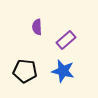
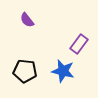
purple semicircle: moved 10 px left, 7 px up; rotated 35 degrees counterclockwise
purple rectangle: moved 13 px right, 4 px down; rotated 12 degrees counterclockwise
